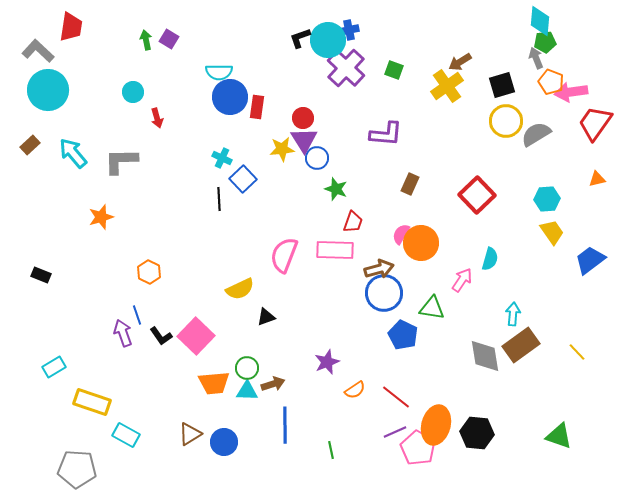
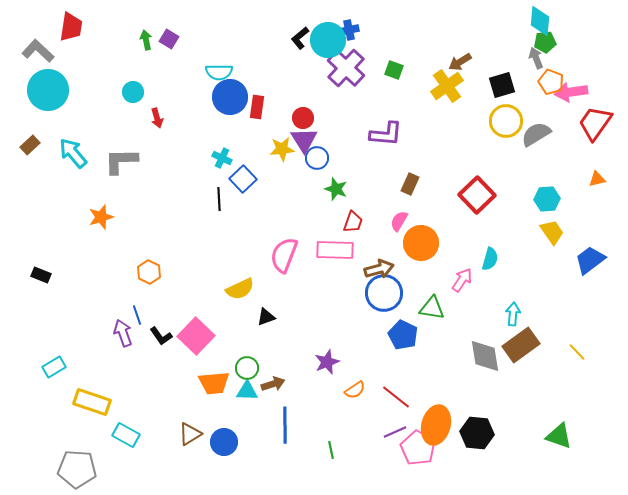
black L-shape at (300, 38): rotated 20 degrees counterclockwise
pink semicircle at (401, 234): moved 2 px left, 13 px up
